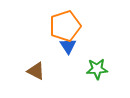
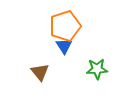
blue triangle: moved 4 px left
brown triangle: moved 4 px right, 1 px down; rotated 24 degrees clockwise
